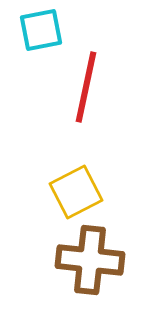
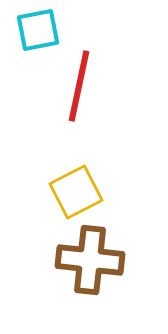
cyan square: moved 3 px left
red line: moved 7 px left, 1 px up
